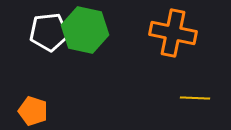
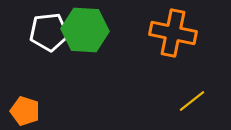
green hexagon: rotated 9 degrees counterclockwise
yellow line: moved 3 px left, 3 px down; rotated 40 degrees counterclockwise
orange pentagon: moved 8 px left
